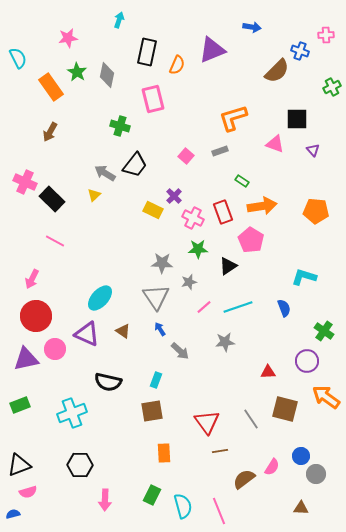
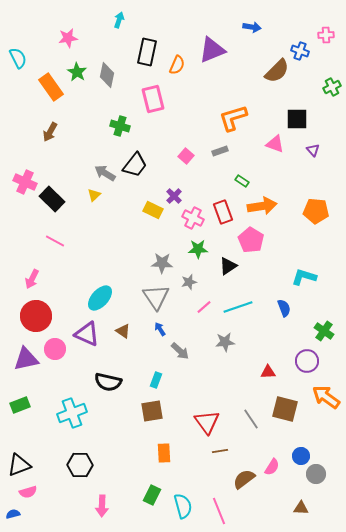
pink arrow at (105, 500): moved 3 px left, 6 px down
